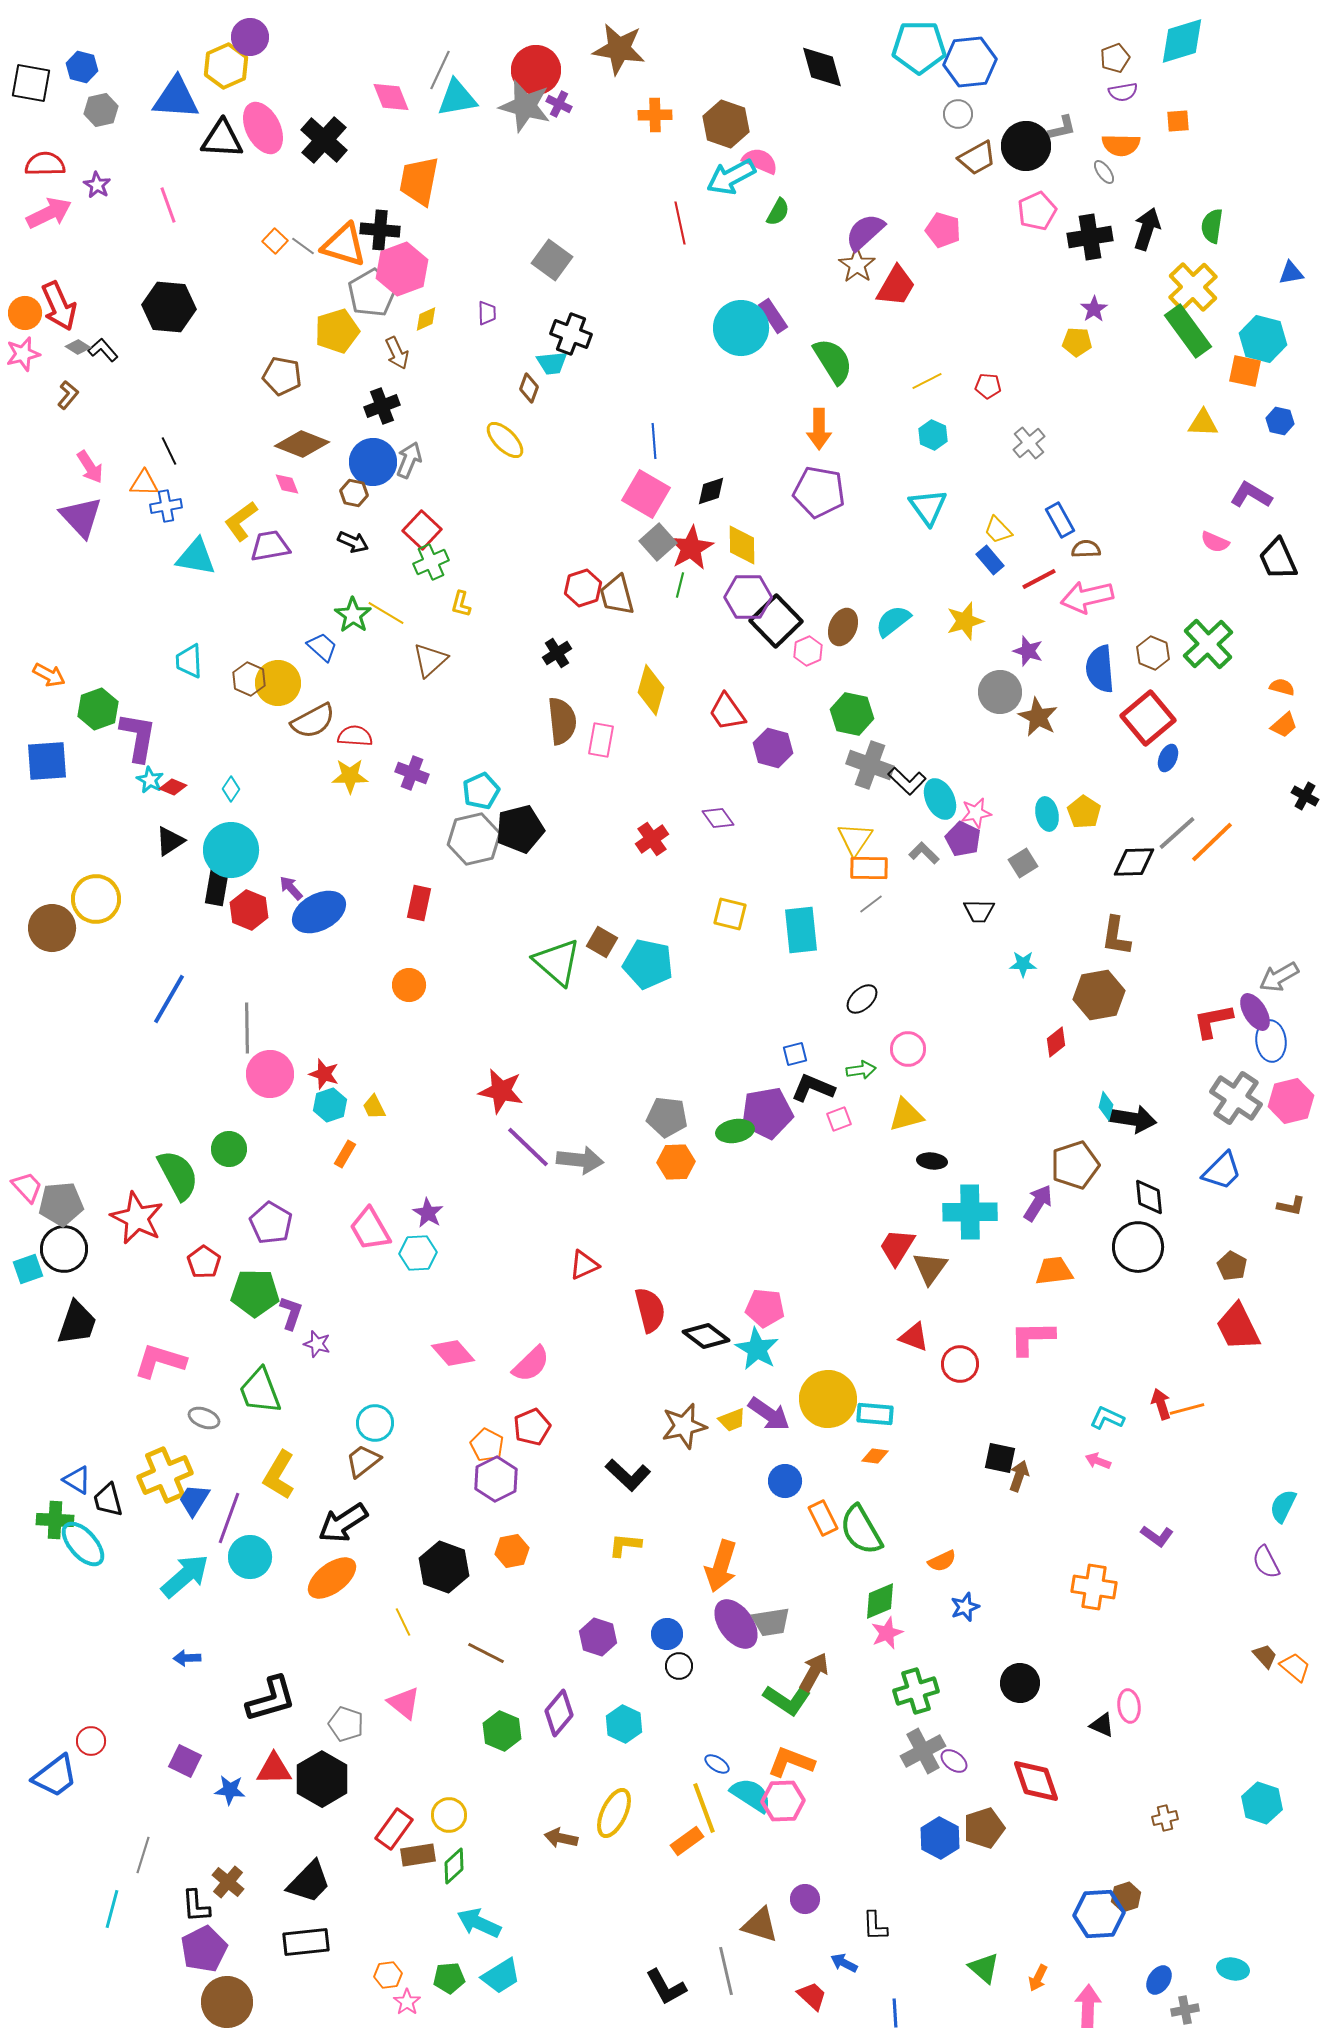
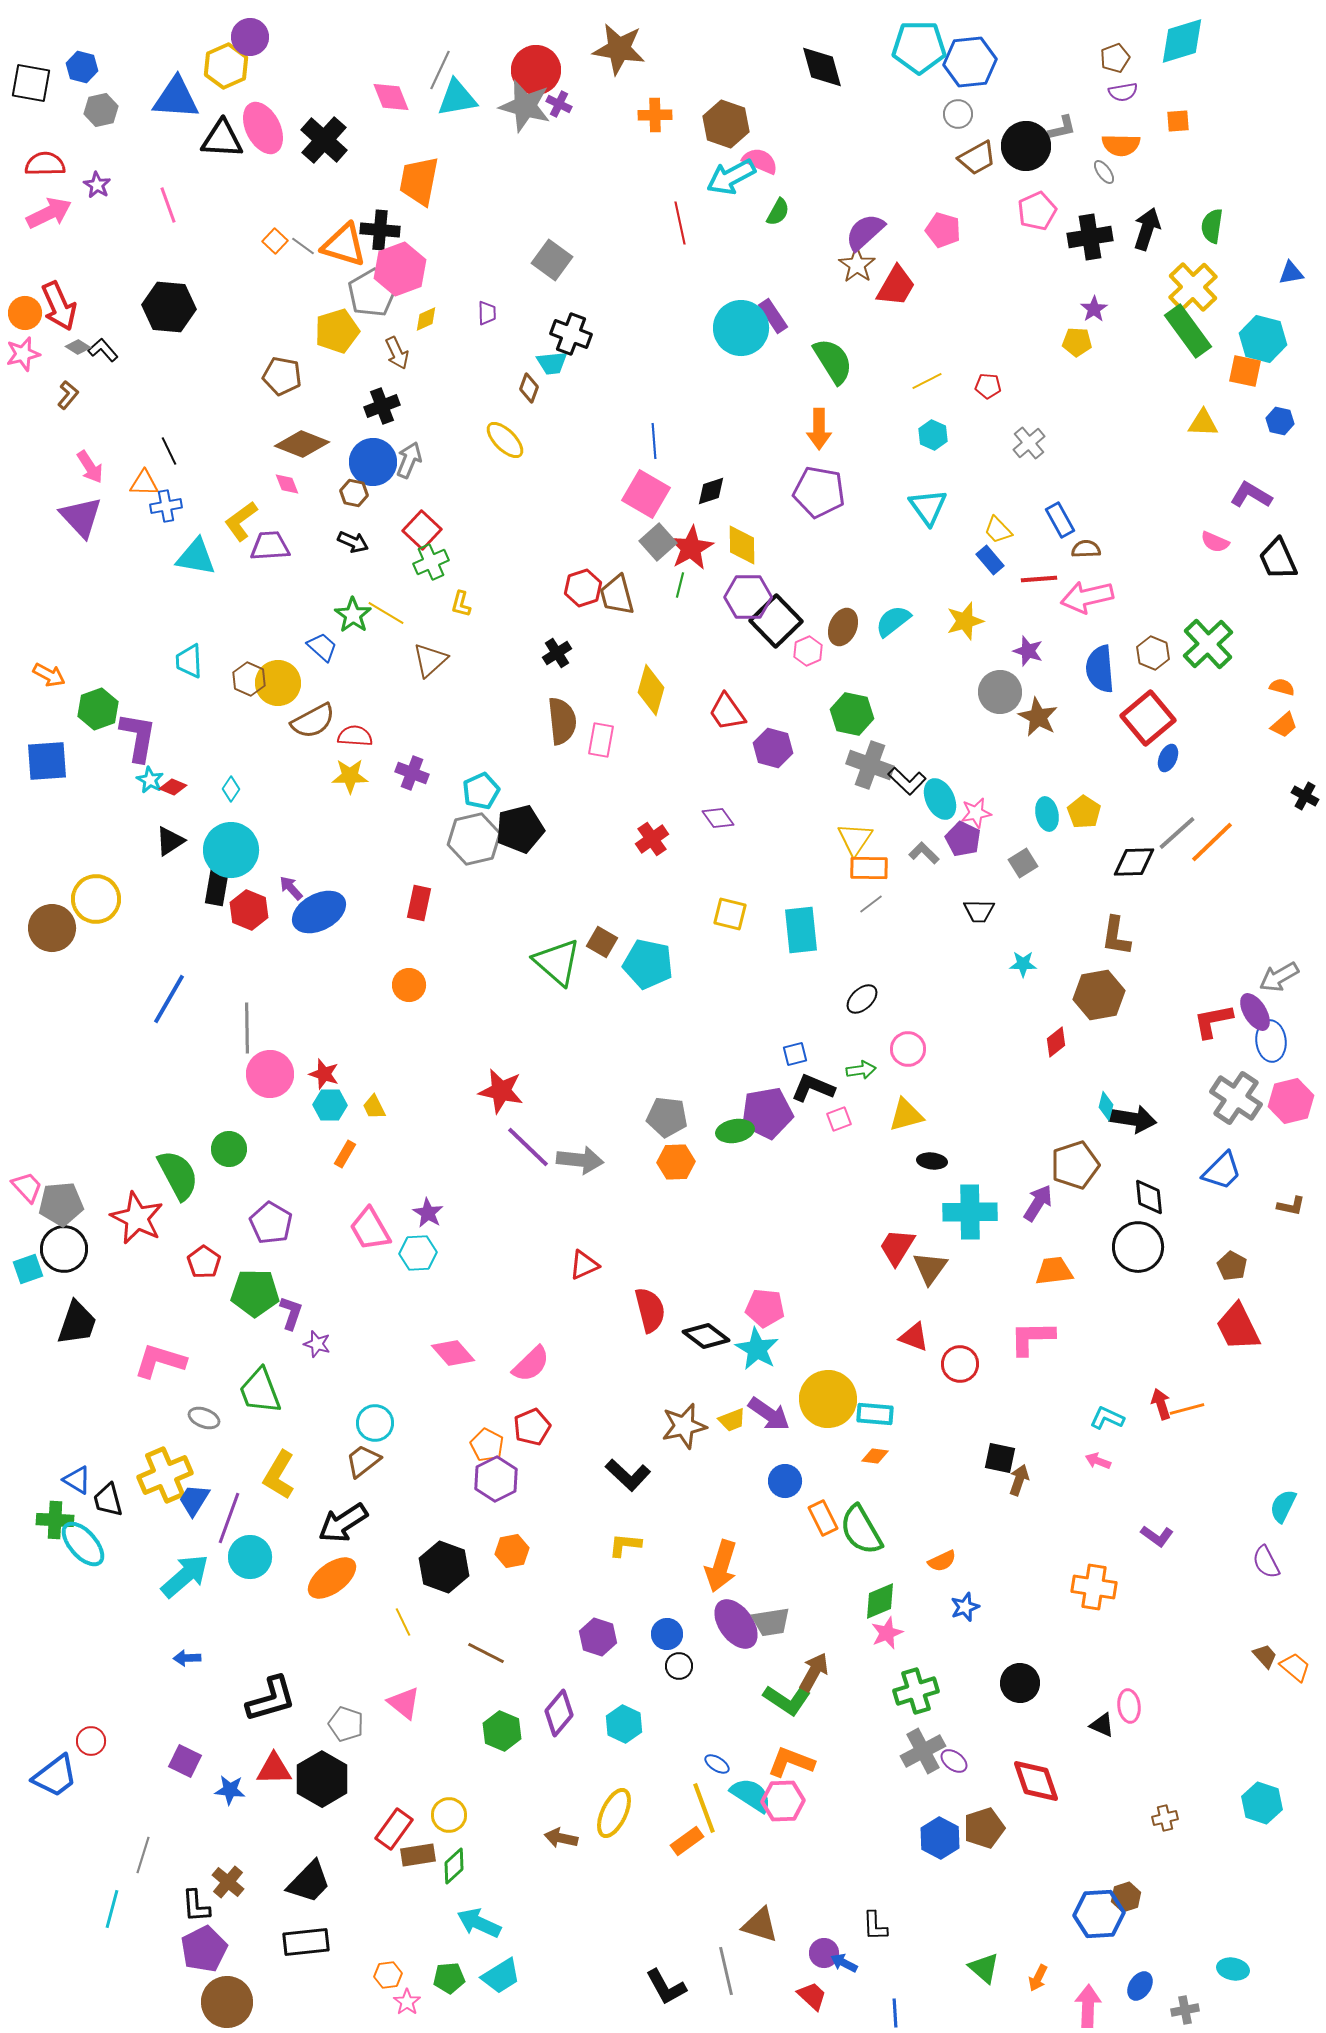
pink hexagon at (402, 269): moved 2 px left
purple trapezoid at (270, 546): rotated 6 degrees clockwise
red line at (1039, 579): rotated 24 degrees clockwise
cyan hexagon at (330, 1105): rotated 20 degrees clockwise
brown arrow at (1019, 1476): moved 4 px down
purple circle at (805, 1899): moved 19 px right, 54 px down
blue ellipse at (1159, 1980): moved 19 px left, 6 px down
